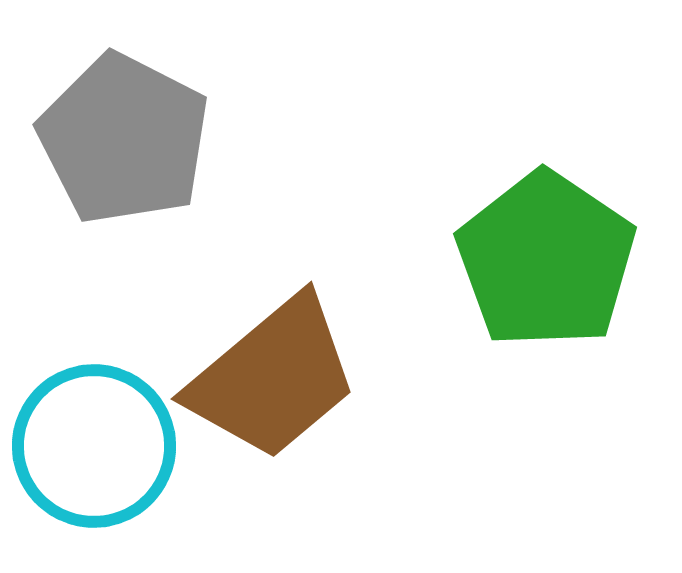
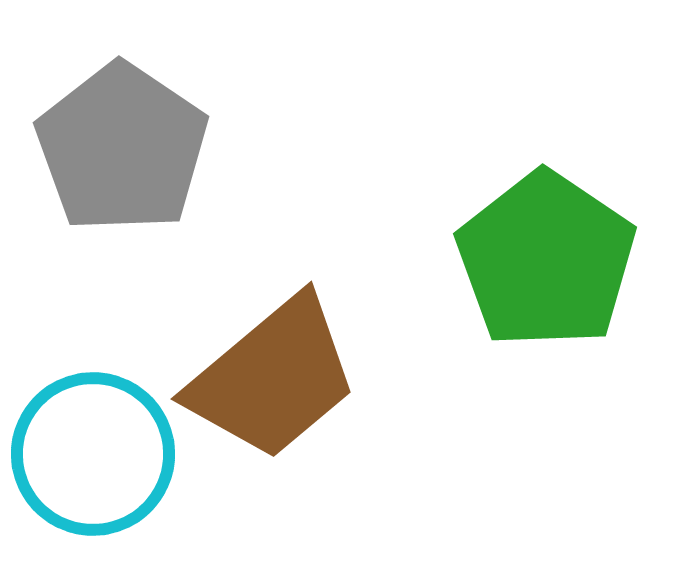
gray pentagon: moved 2 px left, 9 px down; rotated 7 degrees clockwise
cyan circle: moved 1 px left, 8 px down
